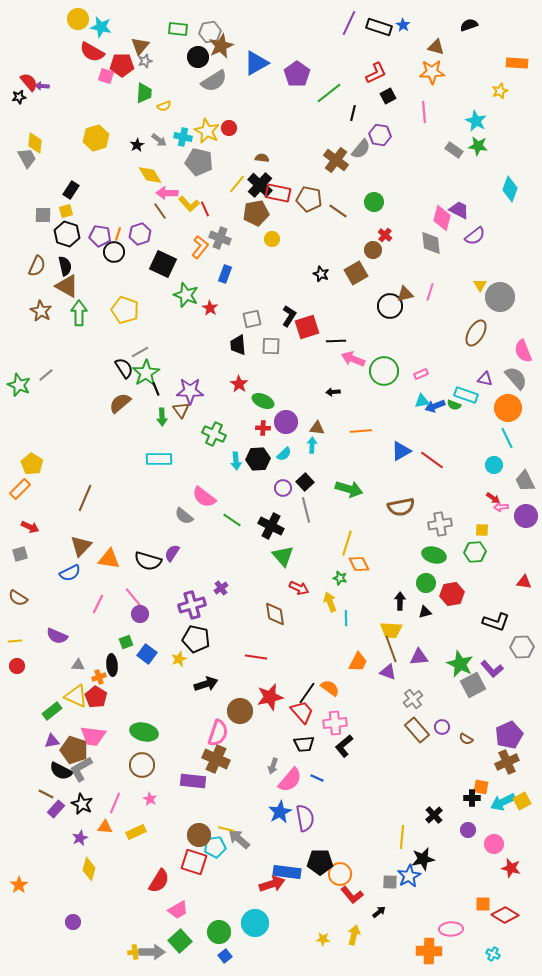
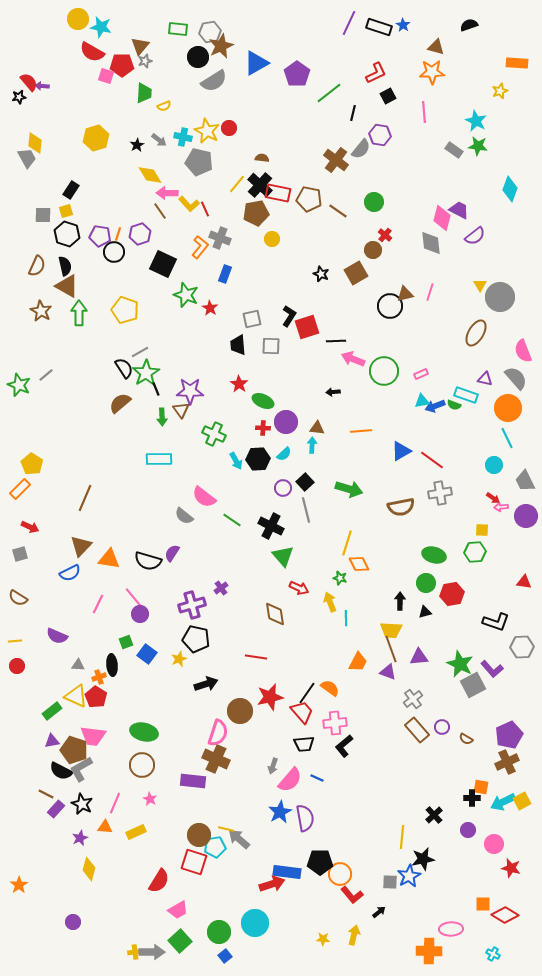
cyan arrow at (236, 461): rotated 24 degrees counterclockwise
gray cross at (440, 524): moved 31 px up
